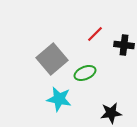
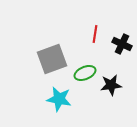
red line: rotated 36 degrees counterclockwise
black cross: moved 2 px left, 1 px up; rotated 18 degrees clockwise
gray square: rotated 20 degrees clockwise
black star: moved 28 px up
